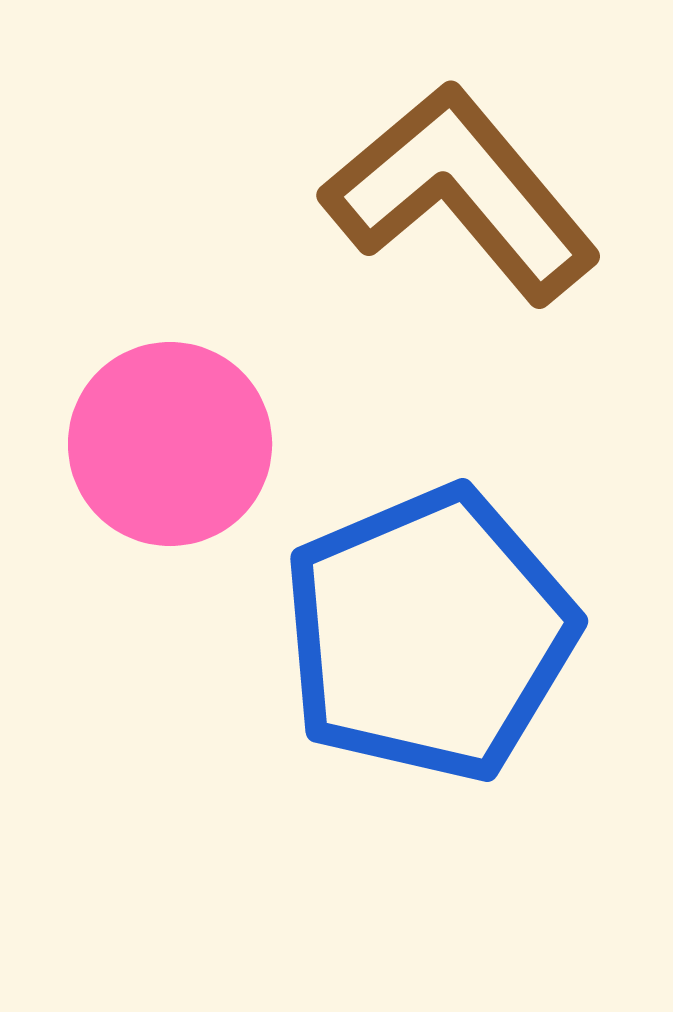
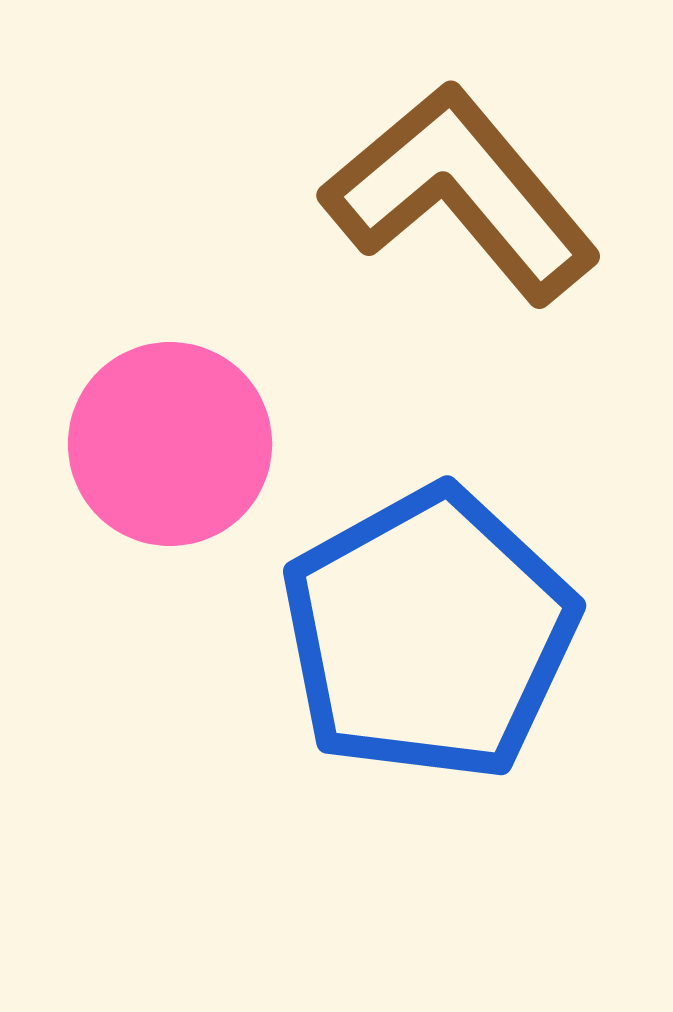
blue pentagon: rotated 6 degrees counterclockwise
